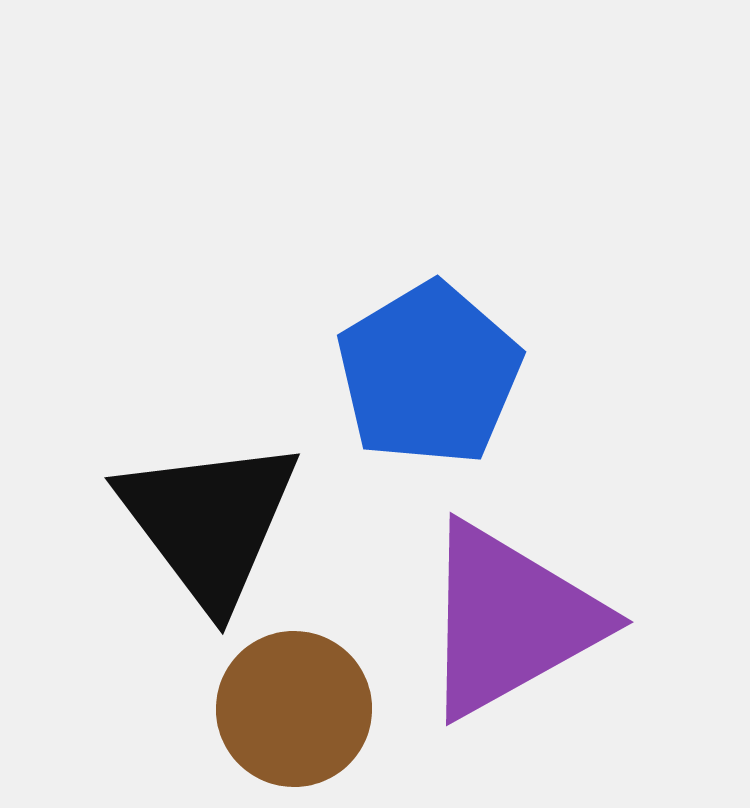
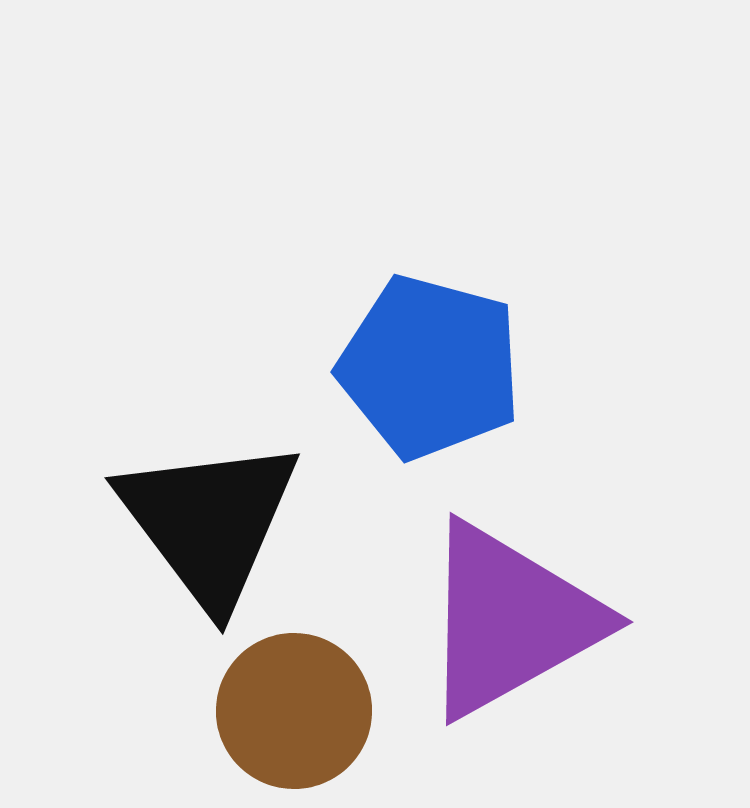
blue pentagon: moved 1 px right, 7 px up; rotated 26 degrees counterclockwise
brown circle: moved 2 px down
